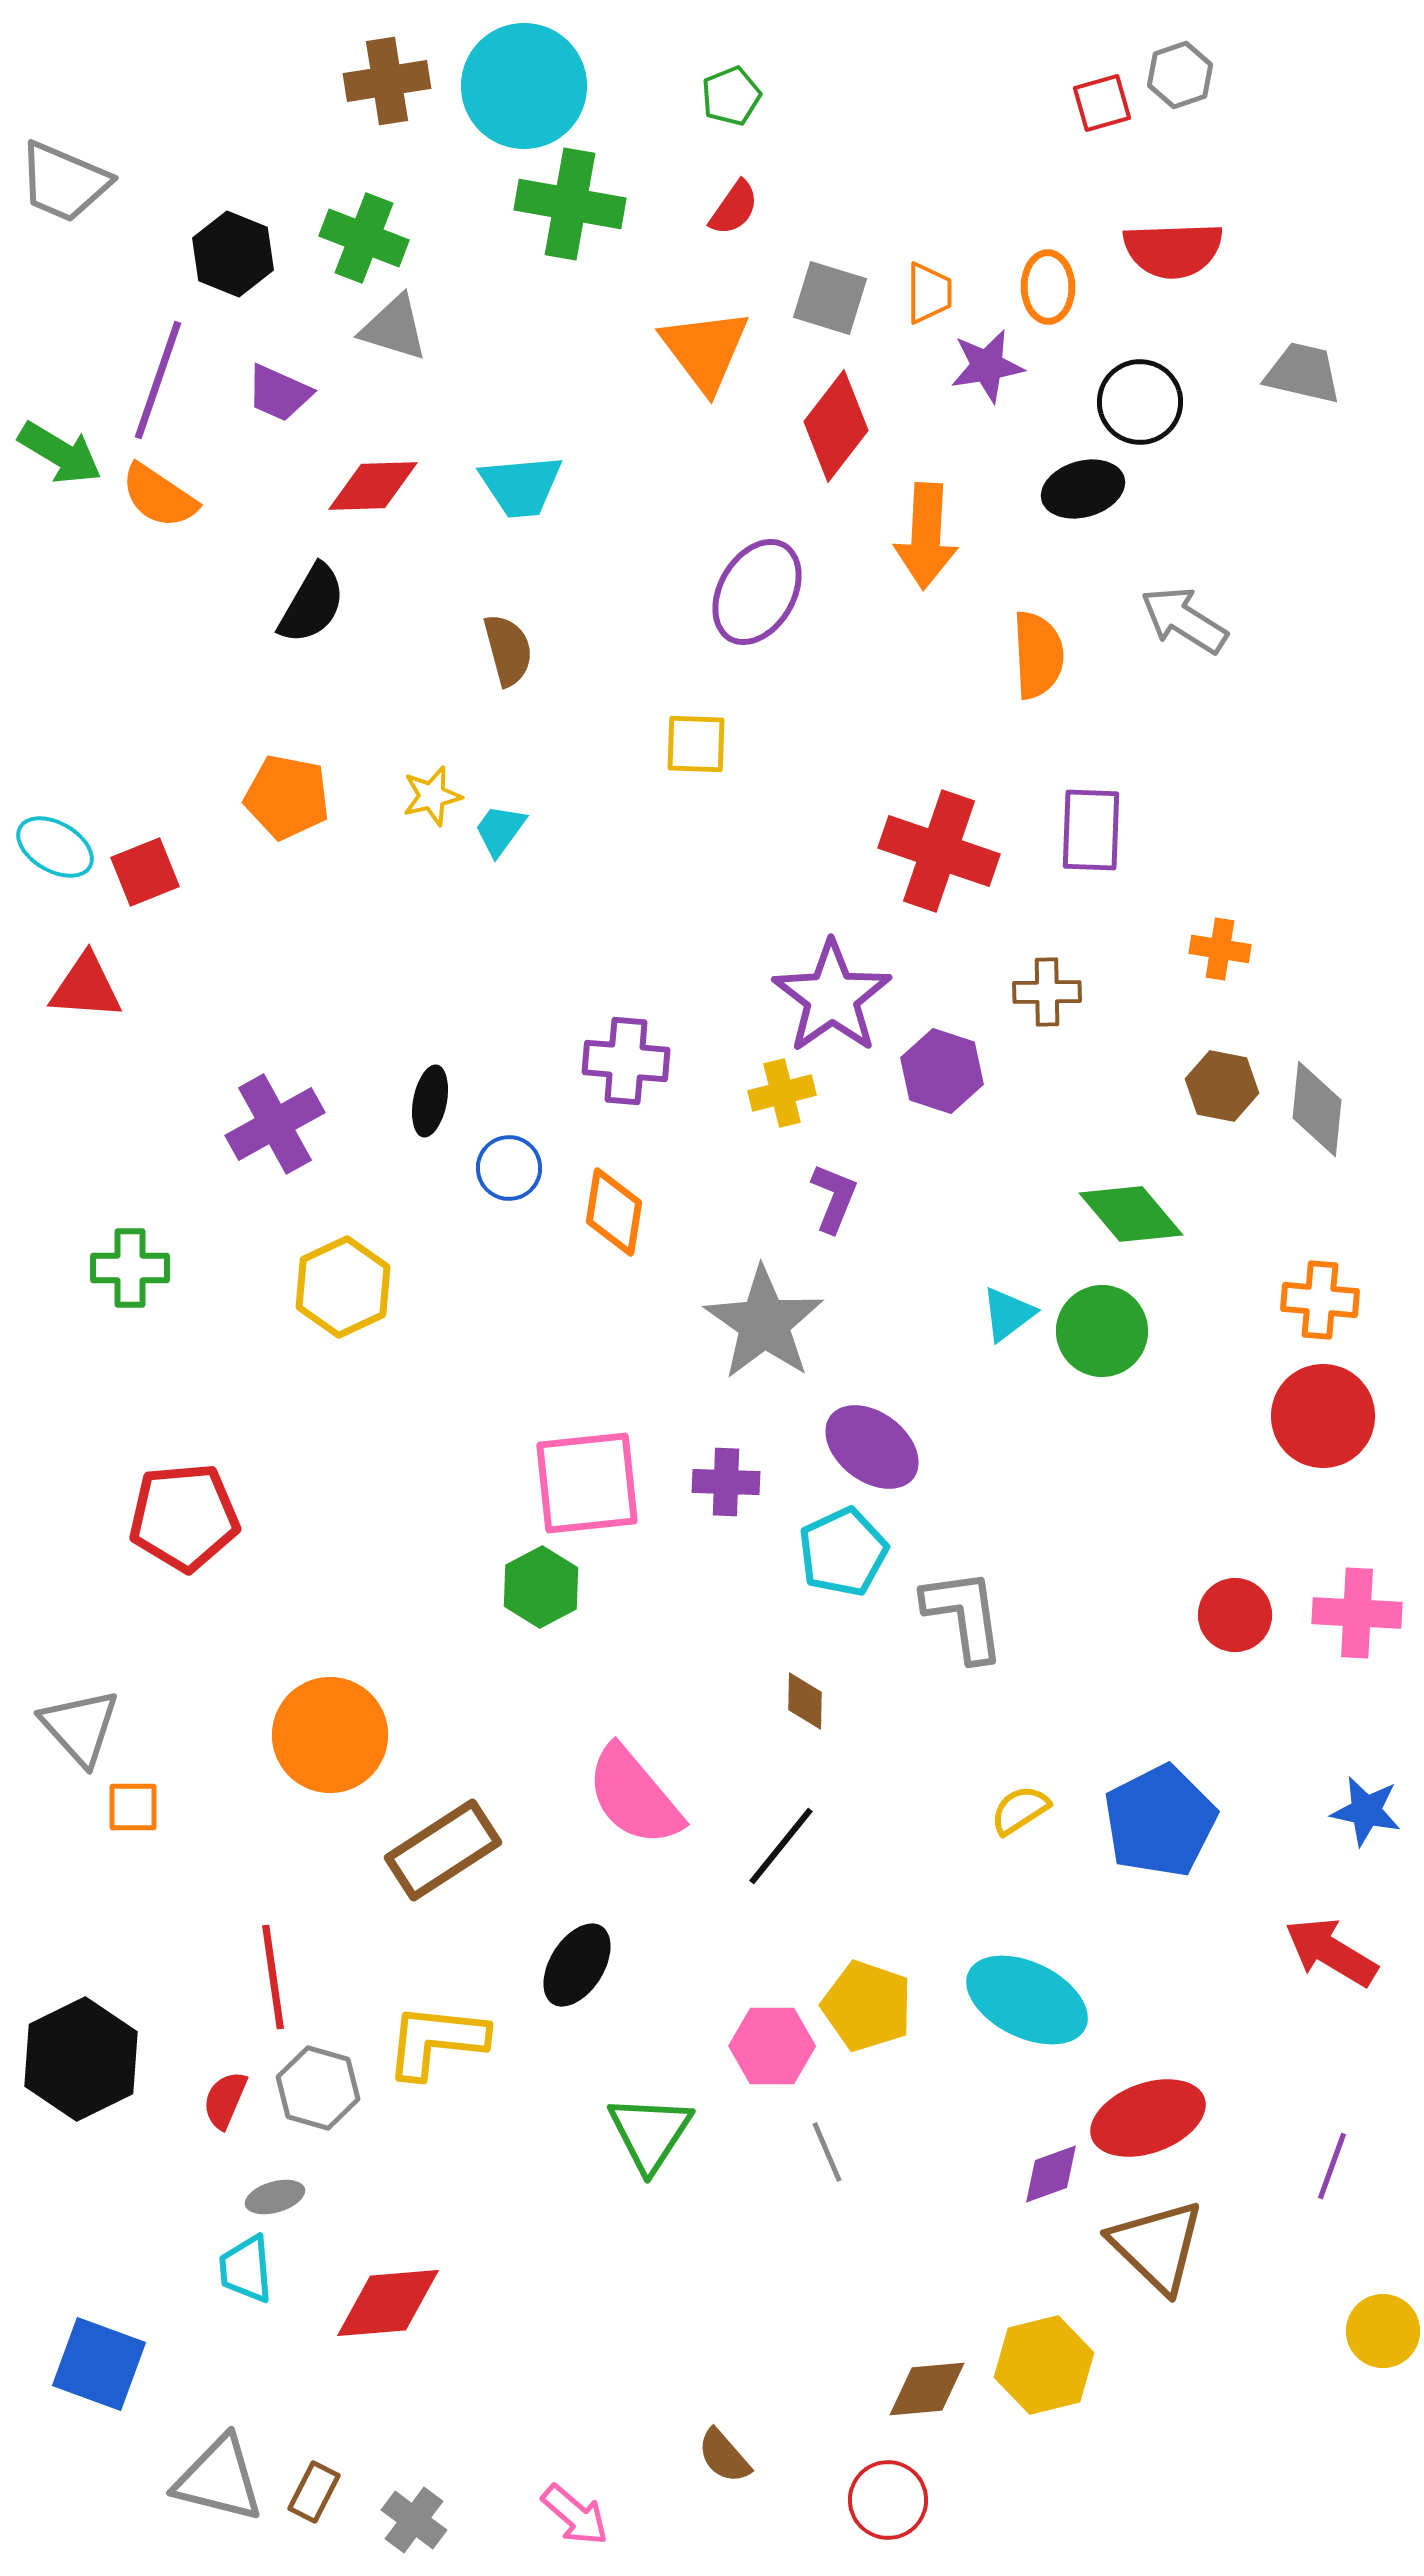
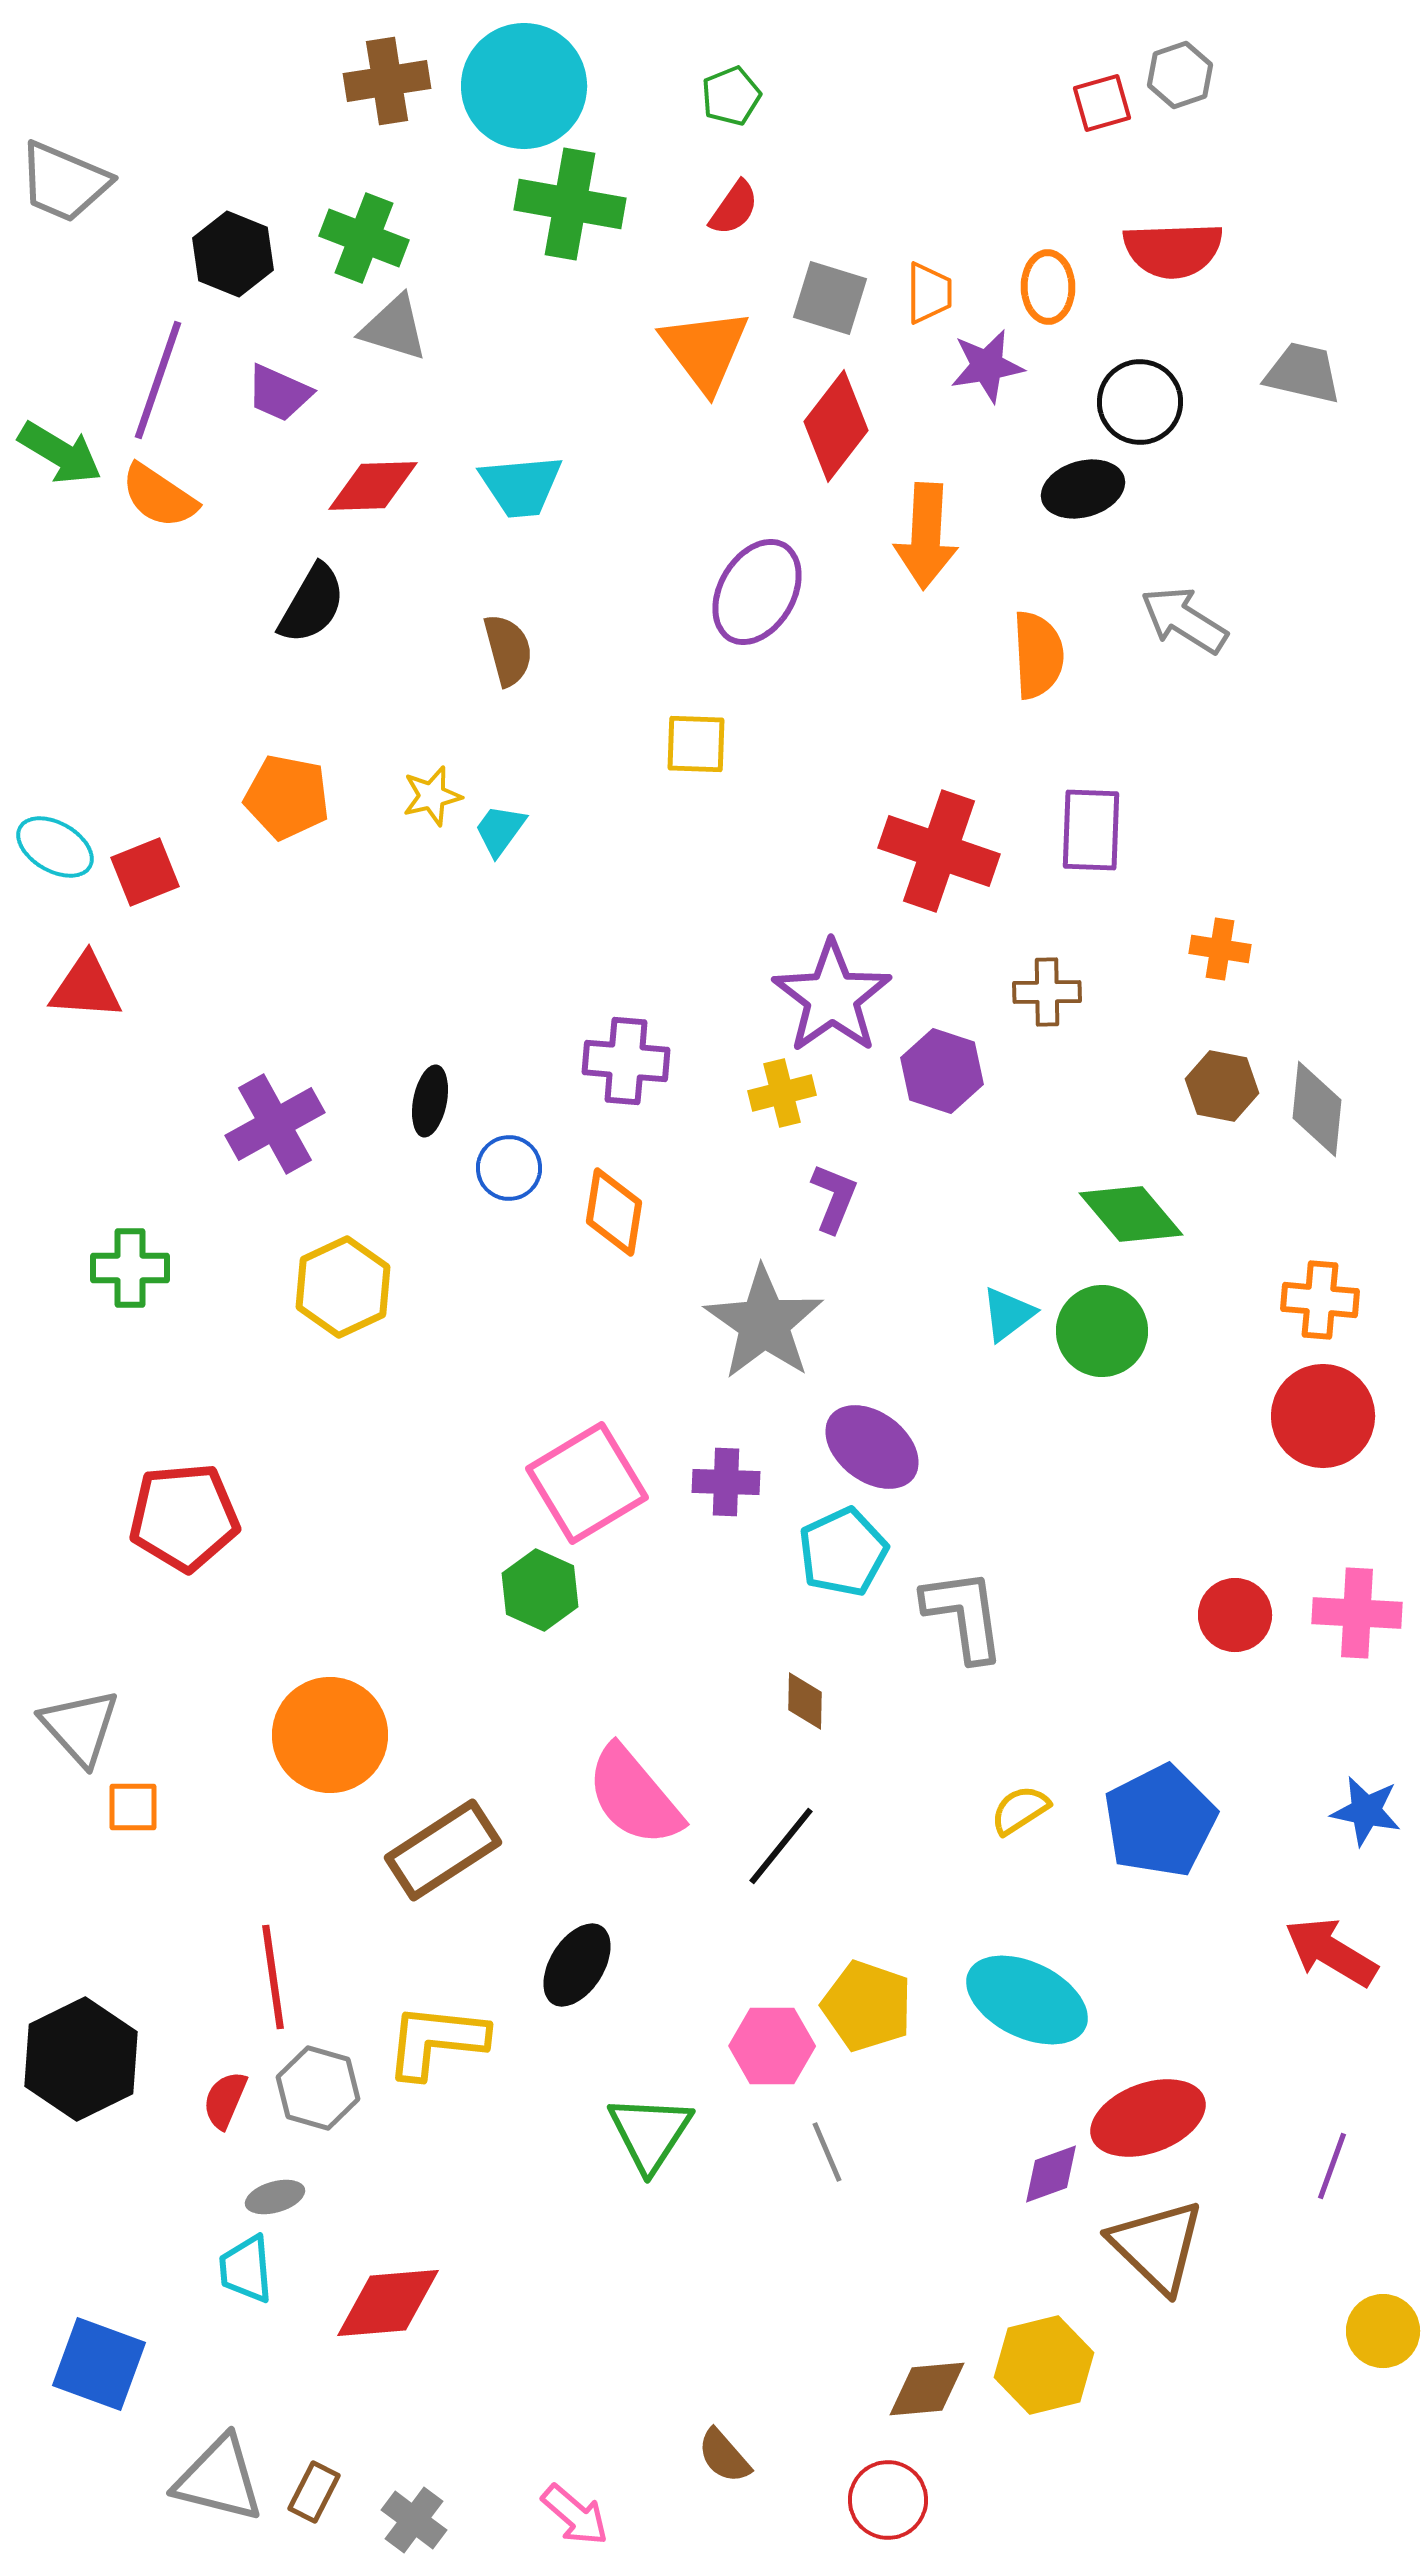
pink square at (587, 1483): rotated 25 degrees counterclockwise
green hexagon at (541, 1587): moved 1 px left, 3 px down; rotated 8 degrees counterclockwise
